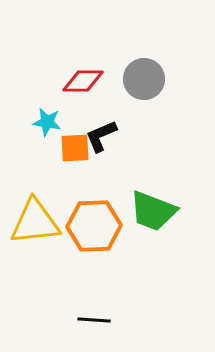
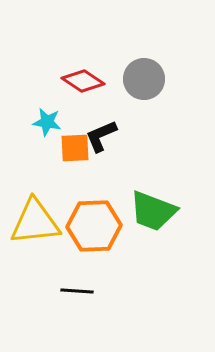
red diamond: rotated 33 degrees clockwise
black line: moved 17 px left, 29 px up
